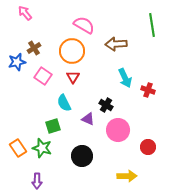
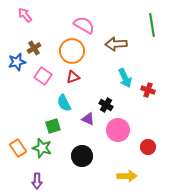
pink arrow: moved 2 px down
red triangle: rotated 40 degrees clockwise
